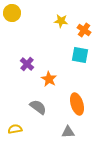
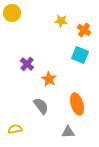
cyan square: rotated 12 degrees clockwise
gray semicircle: moved 3 px right, 1 px up; rotated 18 degrees clockwise
